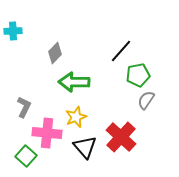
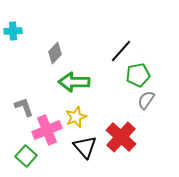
gray L-shape: rotated 45 degrees counterclockwise
pink cross: moved 3 px up; rotated 28 degrees counterclockwise
